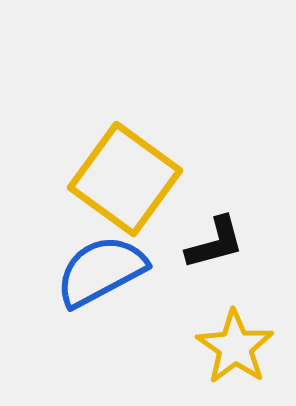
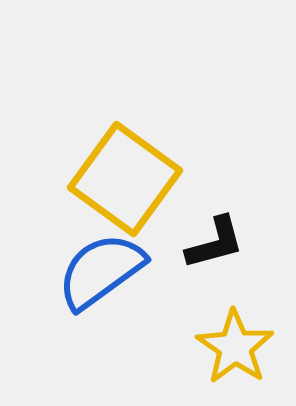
blue semicircle: rotated 8 degrees counterclockwise
